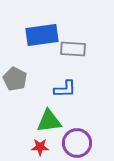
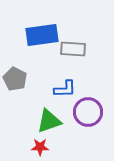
green triangle: rotated 12 degrees counterclockwise
purple circle: moved 11 px right, 31 px up
